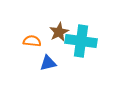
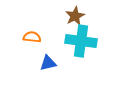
brown star: moved 16 px right, 16 px up
orange semicircle: moved 4 px up
